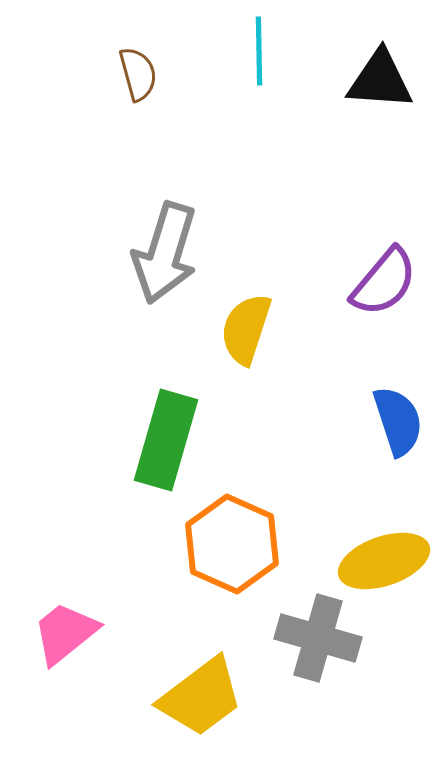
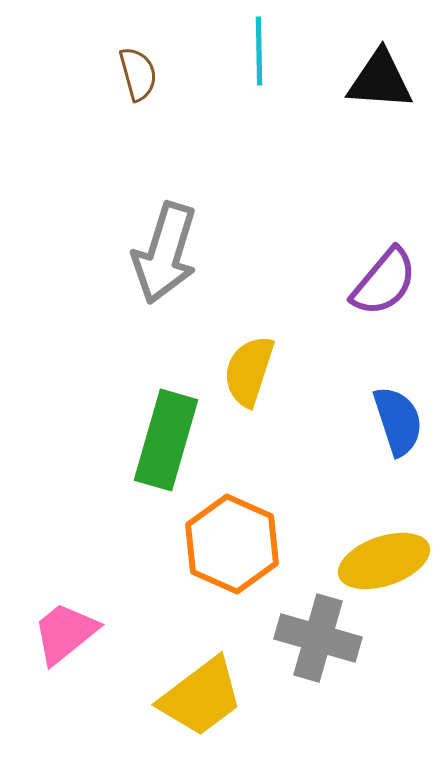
yellow semicircle: moved 3 px right, 42 px down
